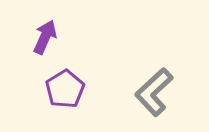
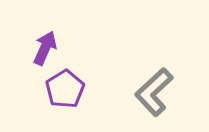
purple arrow: moved 11 px down
